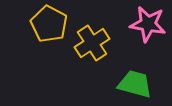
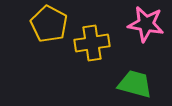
pink star: moved 2 px left
yellow cross: rotated 24 degrees clockwise
